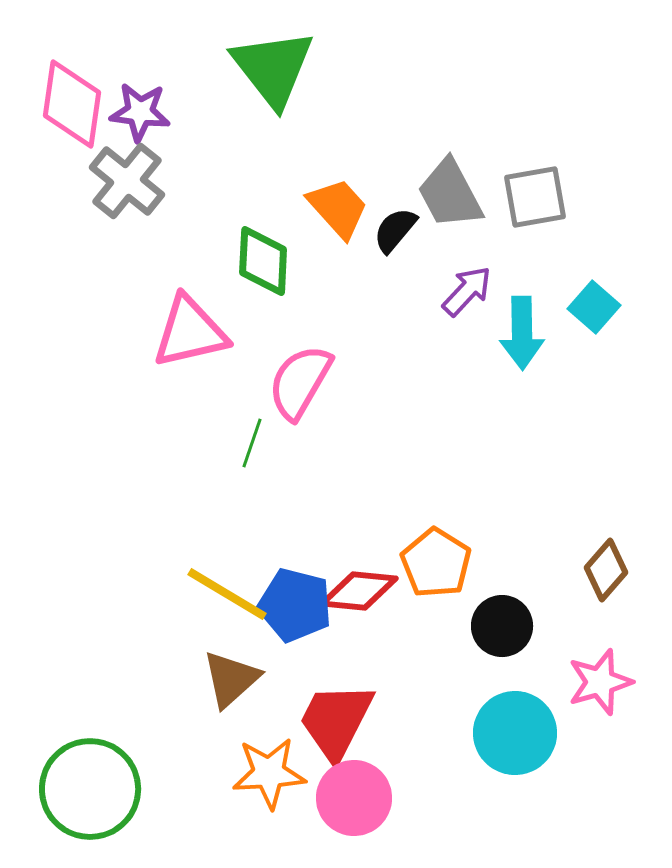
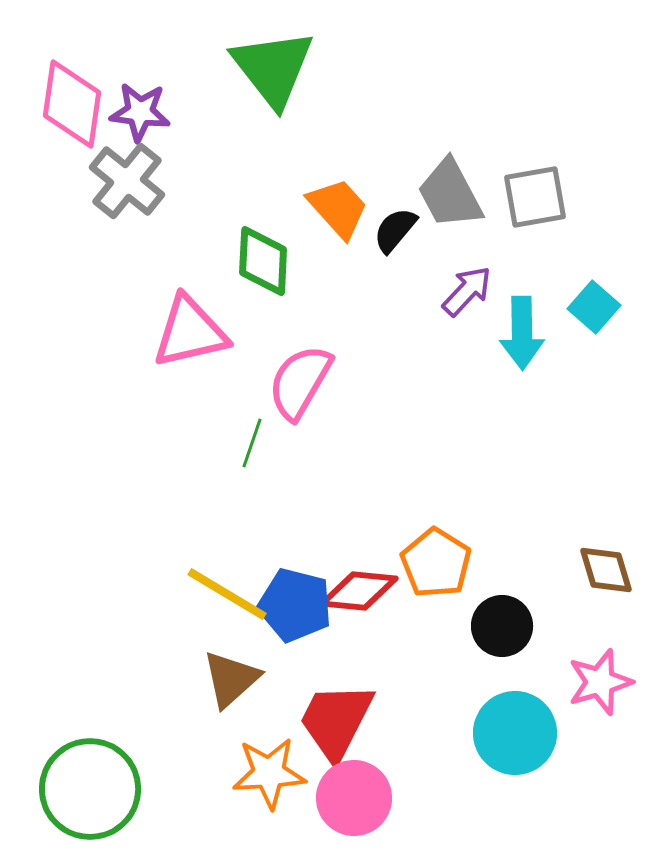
brown diamond: rotated 58 degrees counterclockwise
